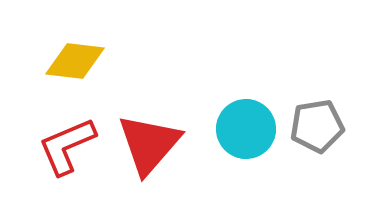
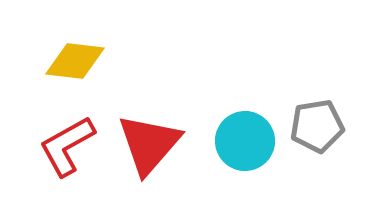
cyan circle: moved 1 px left, 12 px down
red L-shape: rotated 6 degrees counterclockwise
